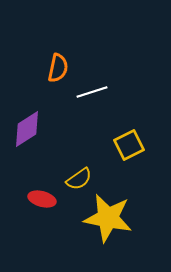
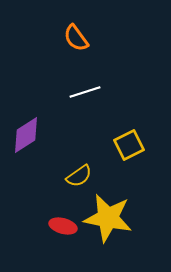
orange semicircle: moved 18 px right, 30 px up; rotated 132 degrees clockwise
white line: moved 7 px left
purple diamond: moved 1 px left, 6 px down
yellow semicircle: moved 3 px up
red ellipse: moved 21 px right, 27 px down
